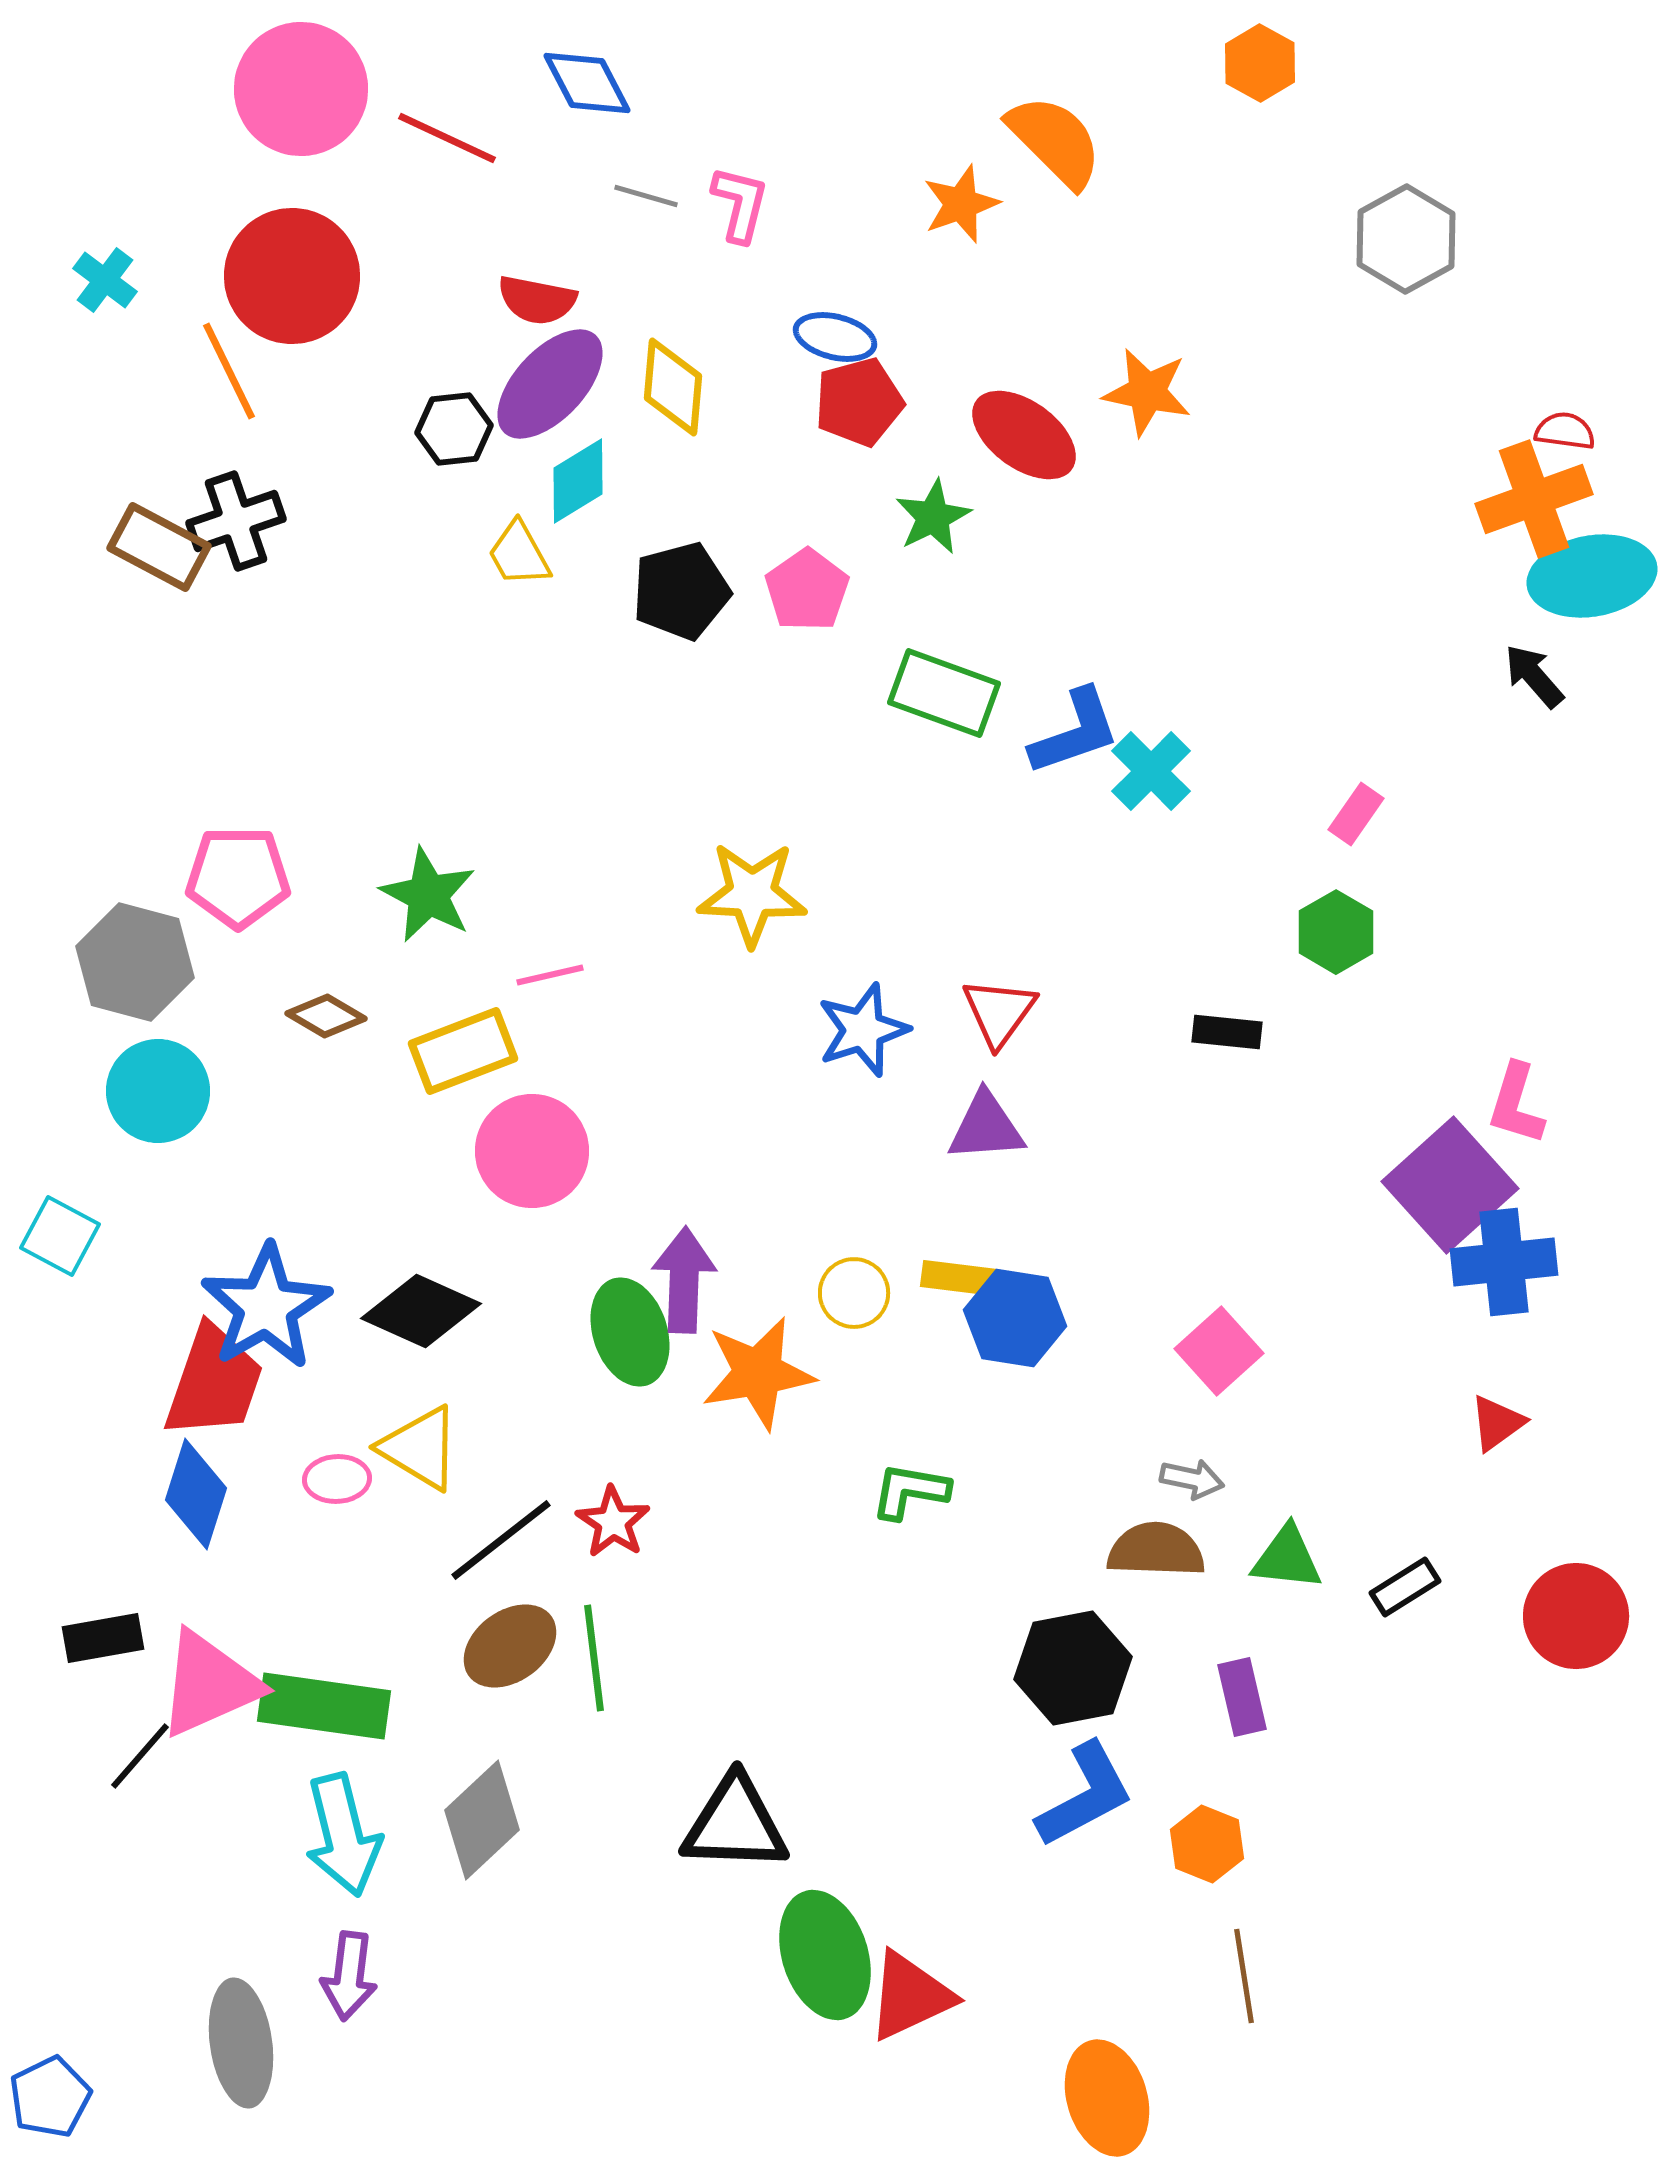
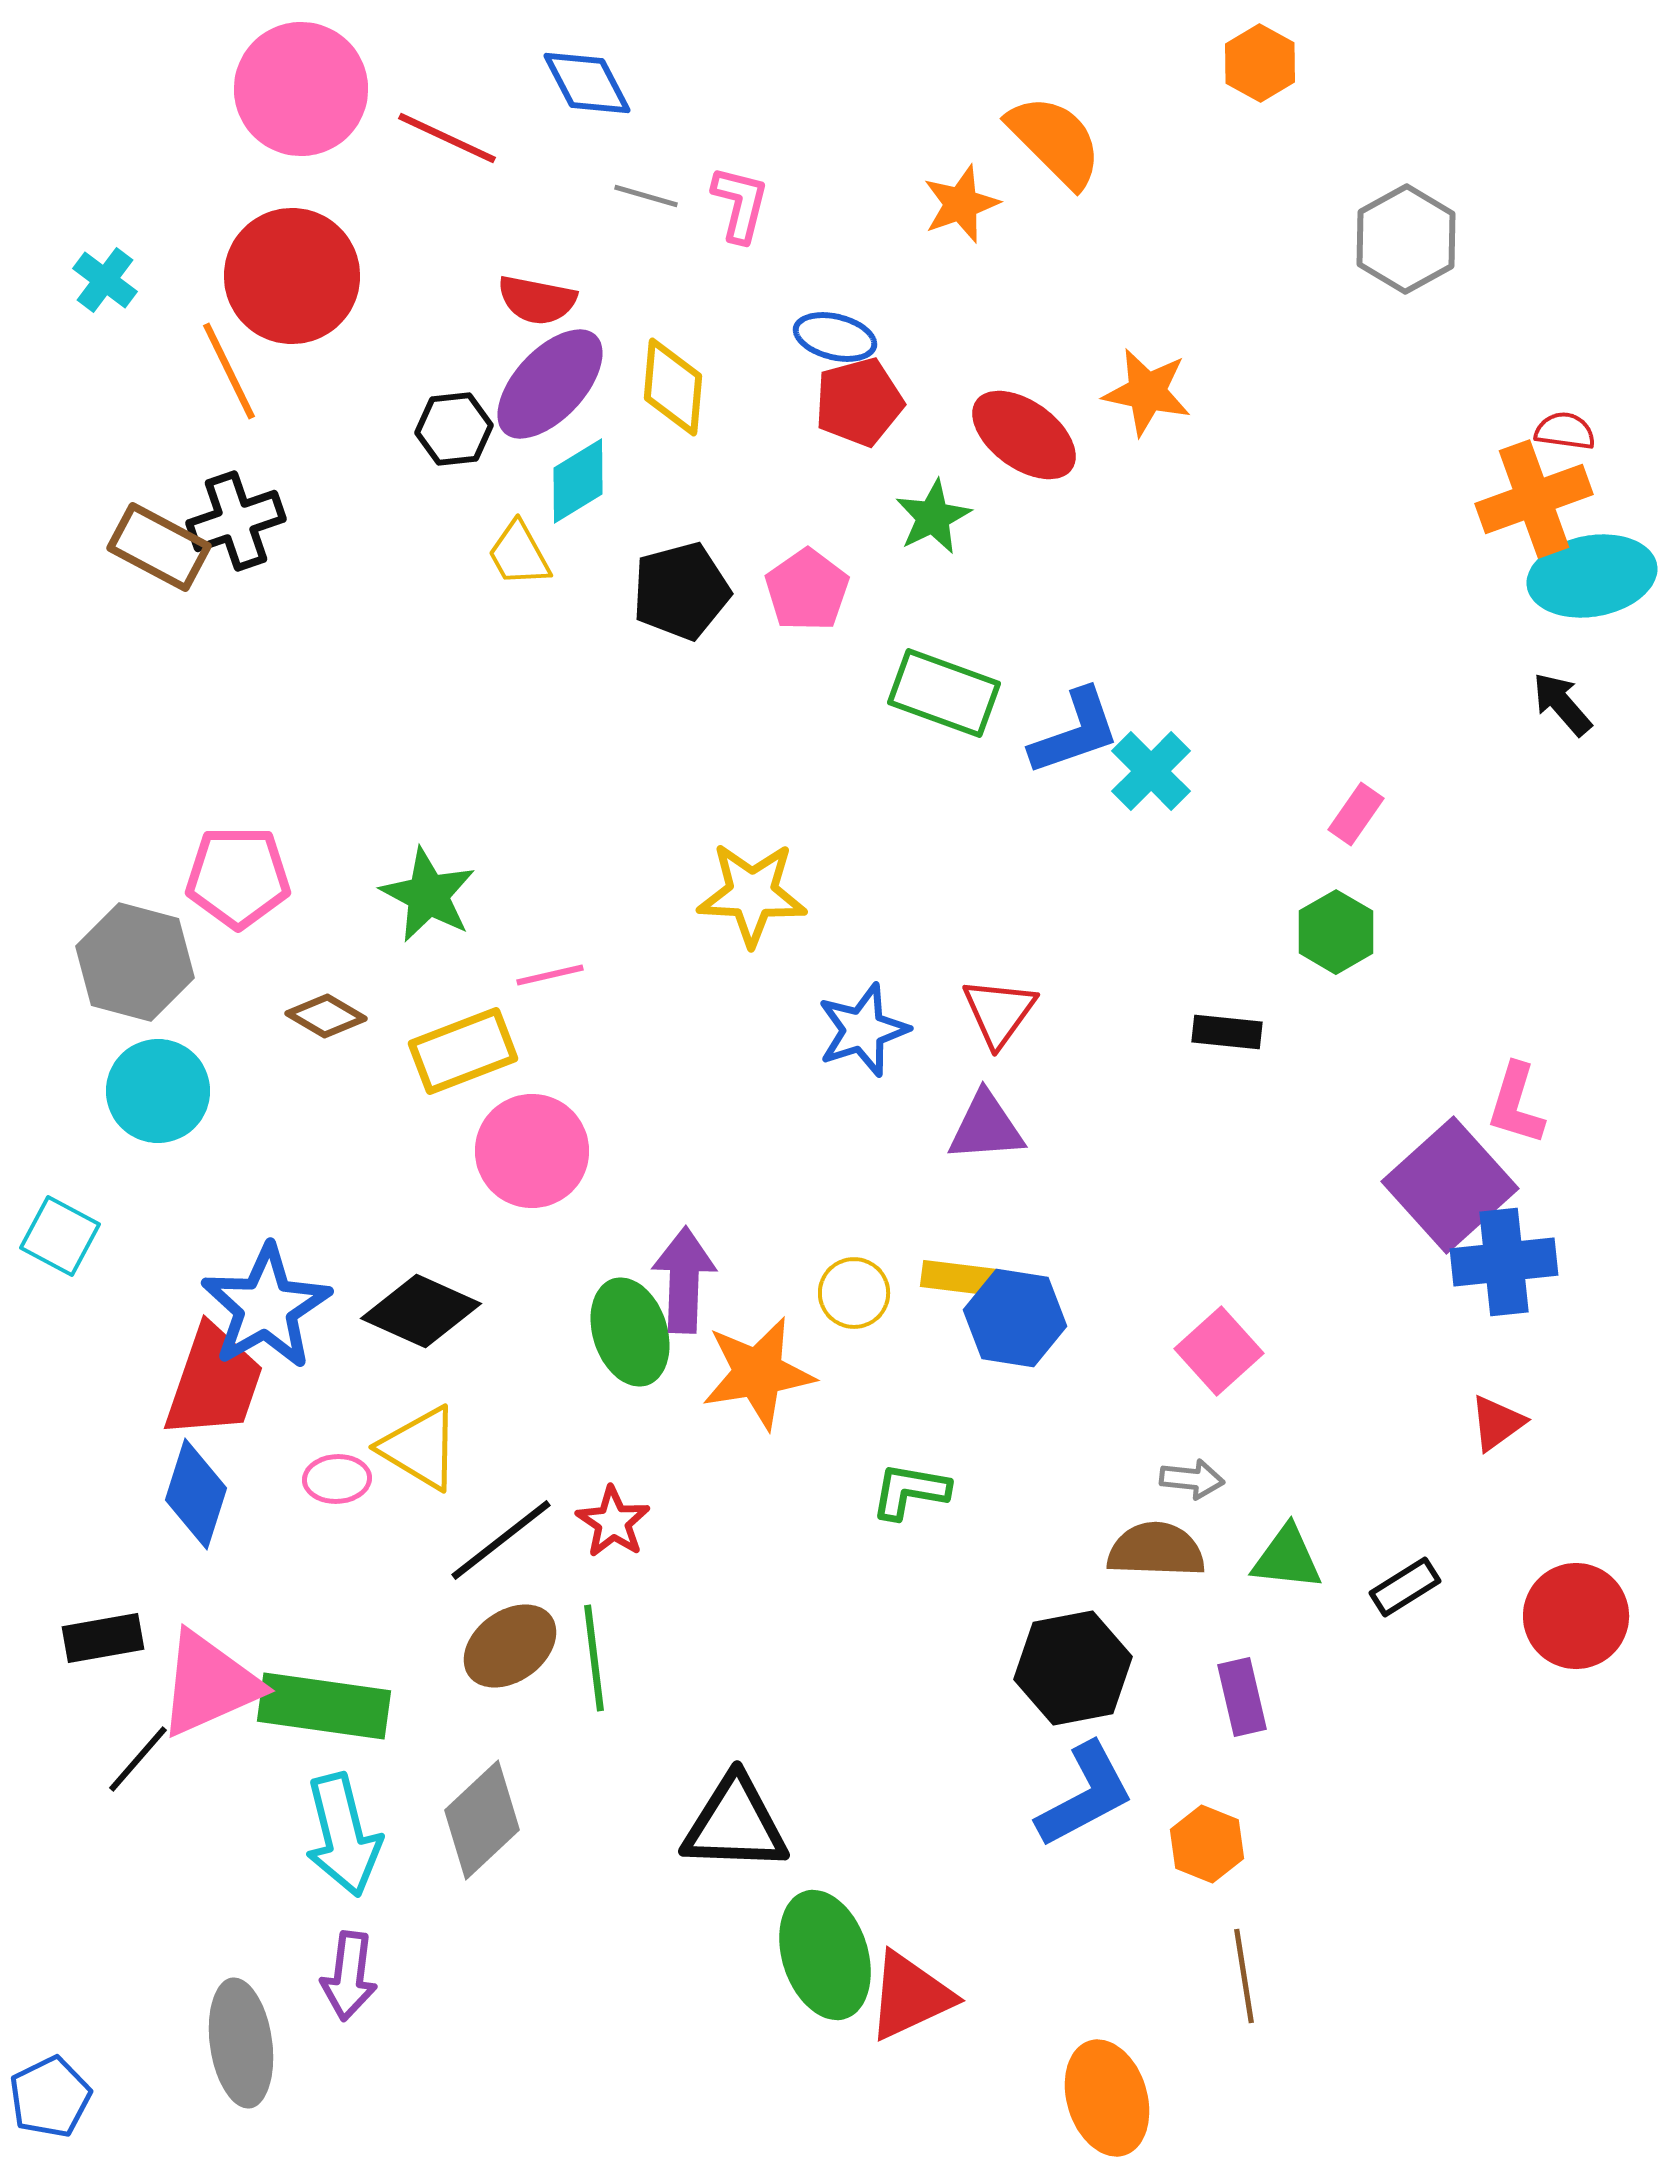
black arrow at (1534, 676): moved 28 px right, 28 px down
gray arrow at (1192, 1479): rotated 6 degrees counterclockwise
black line at (140, 1756): moved 2 px left, 3 px down
